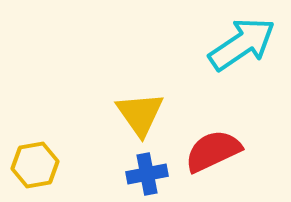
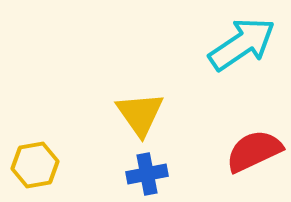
red semicircle: moved 41 px right
